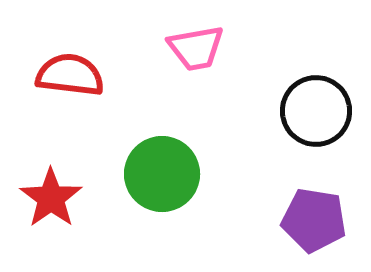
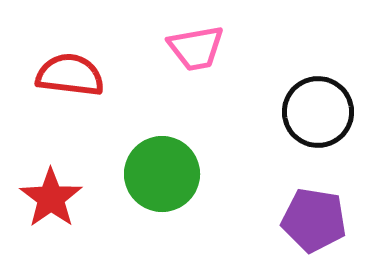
black circle: moved 2 px right, 1 px down
